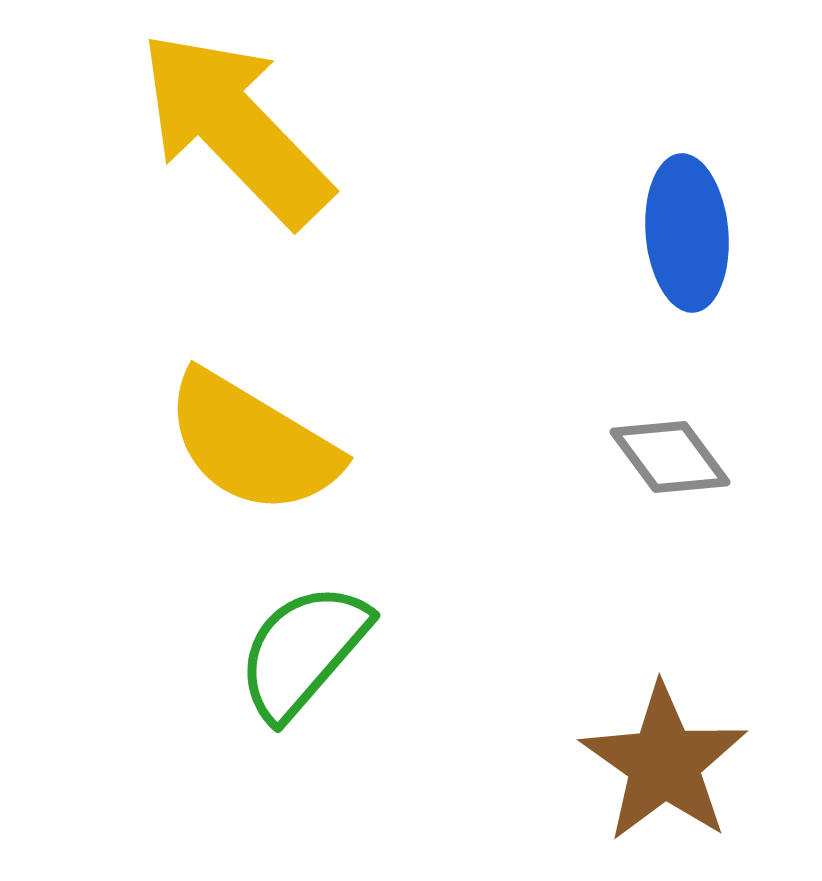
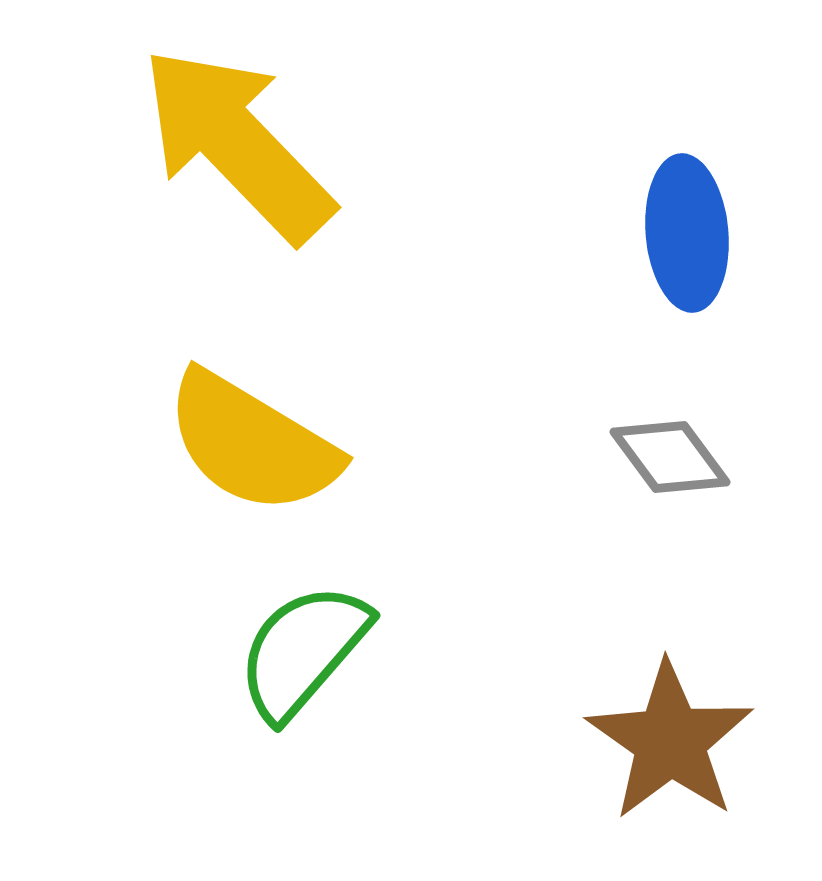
yellow arrow: moved 2 px right, 16 px down
brown star: moved 6 px right, 22 px up
